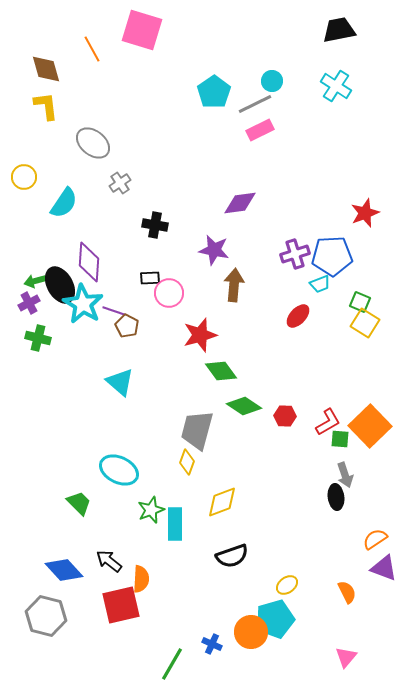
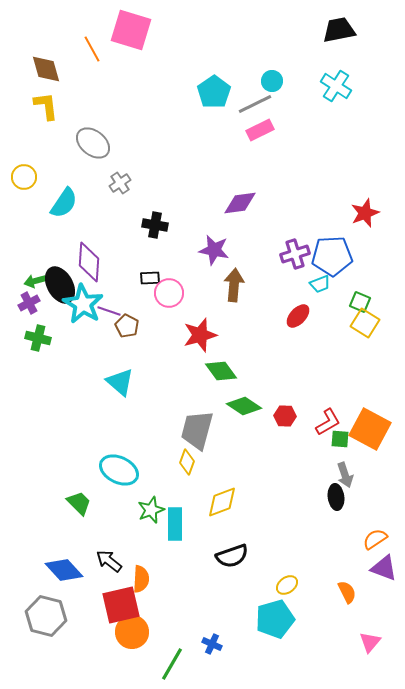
pink square at (142, 30): moved 11 px left
purple line at (114, 311): moved 5 px left
orange square at (370, 426): moved 3 px down; rotated 18 degrees counterclockwise
orange circle at (251, 632): moved 119 px left
pink triangle at (346, 657): moved 24 px right, 15 px up
